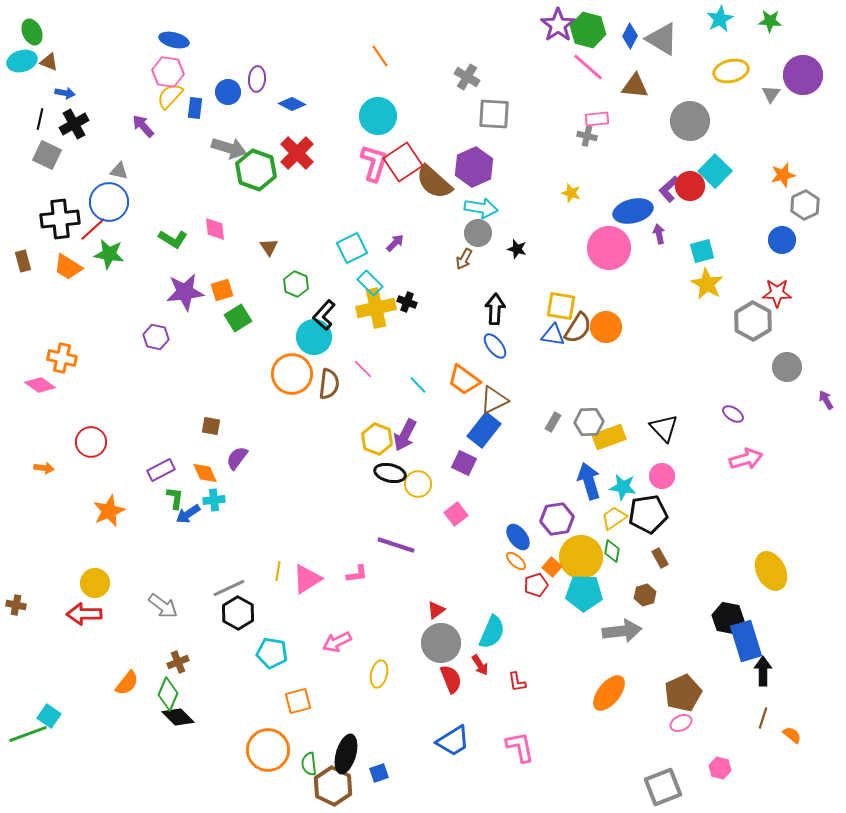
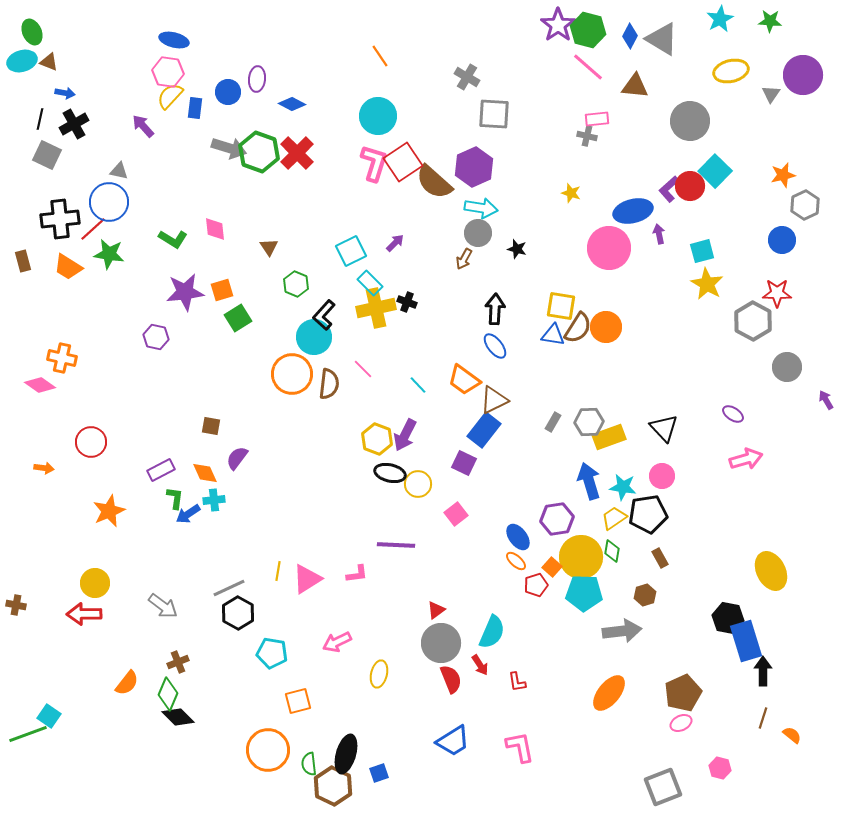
green hexagon at (256, 170): moved 3 px right, 18 px up
cyan square at (352, 248): moved 1 px left, 3 px down
purple line at (396, 545): rotated 15 degrees counterclockwise
